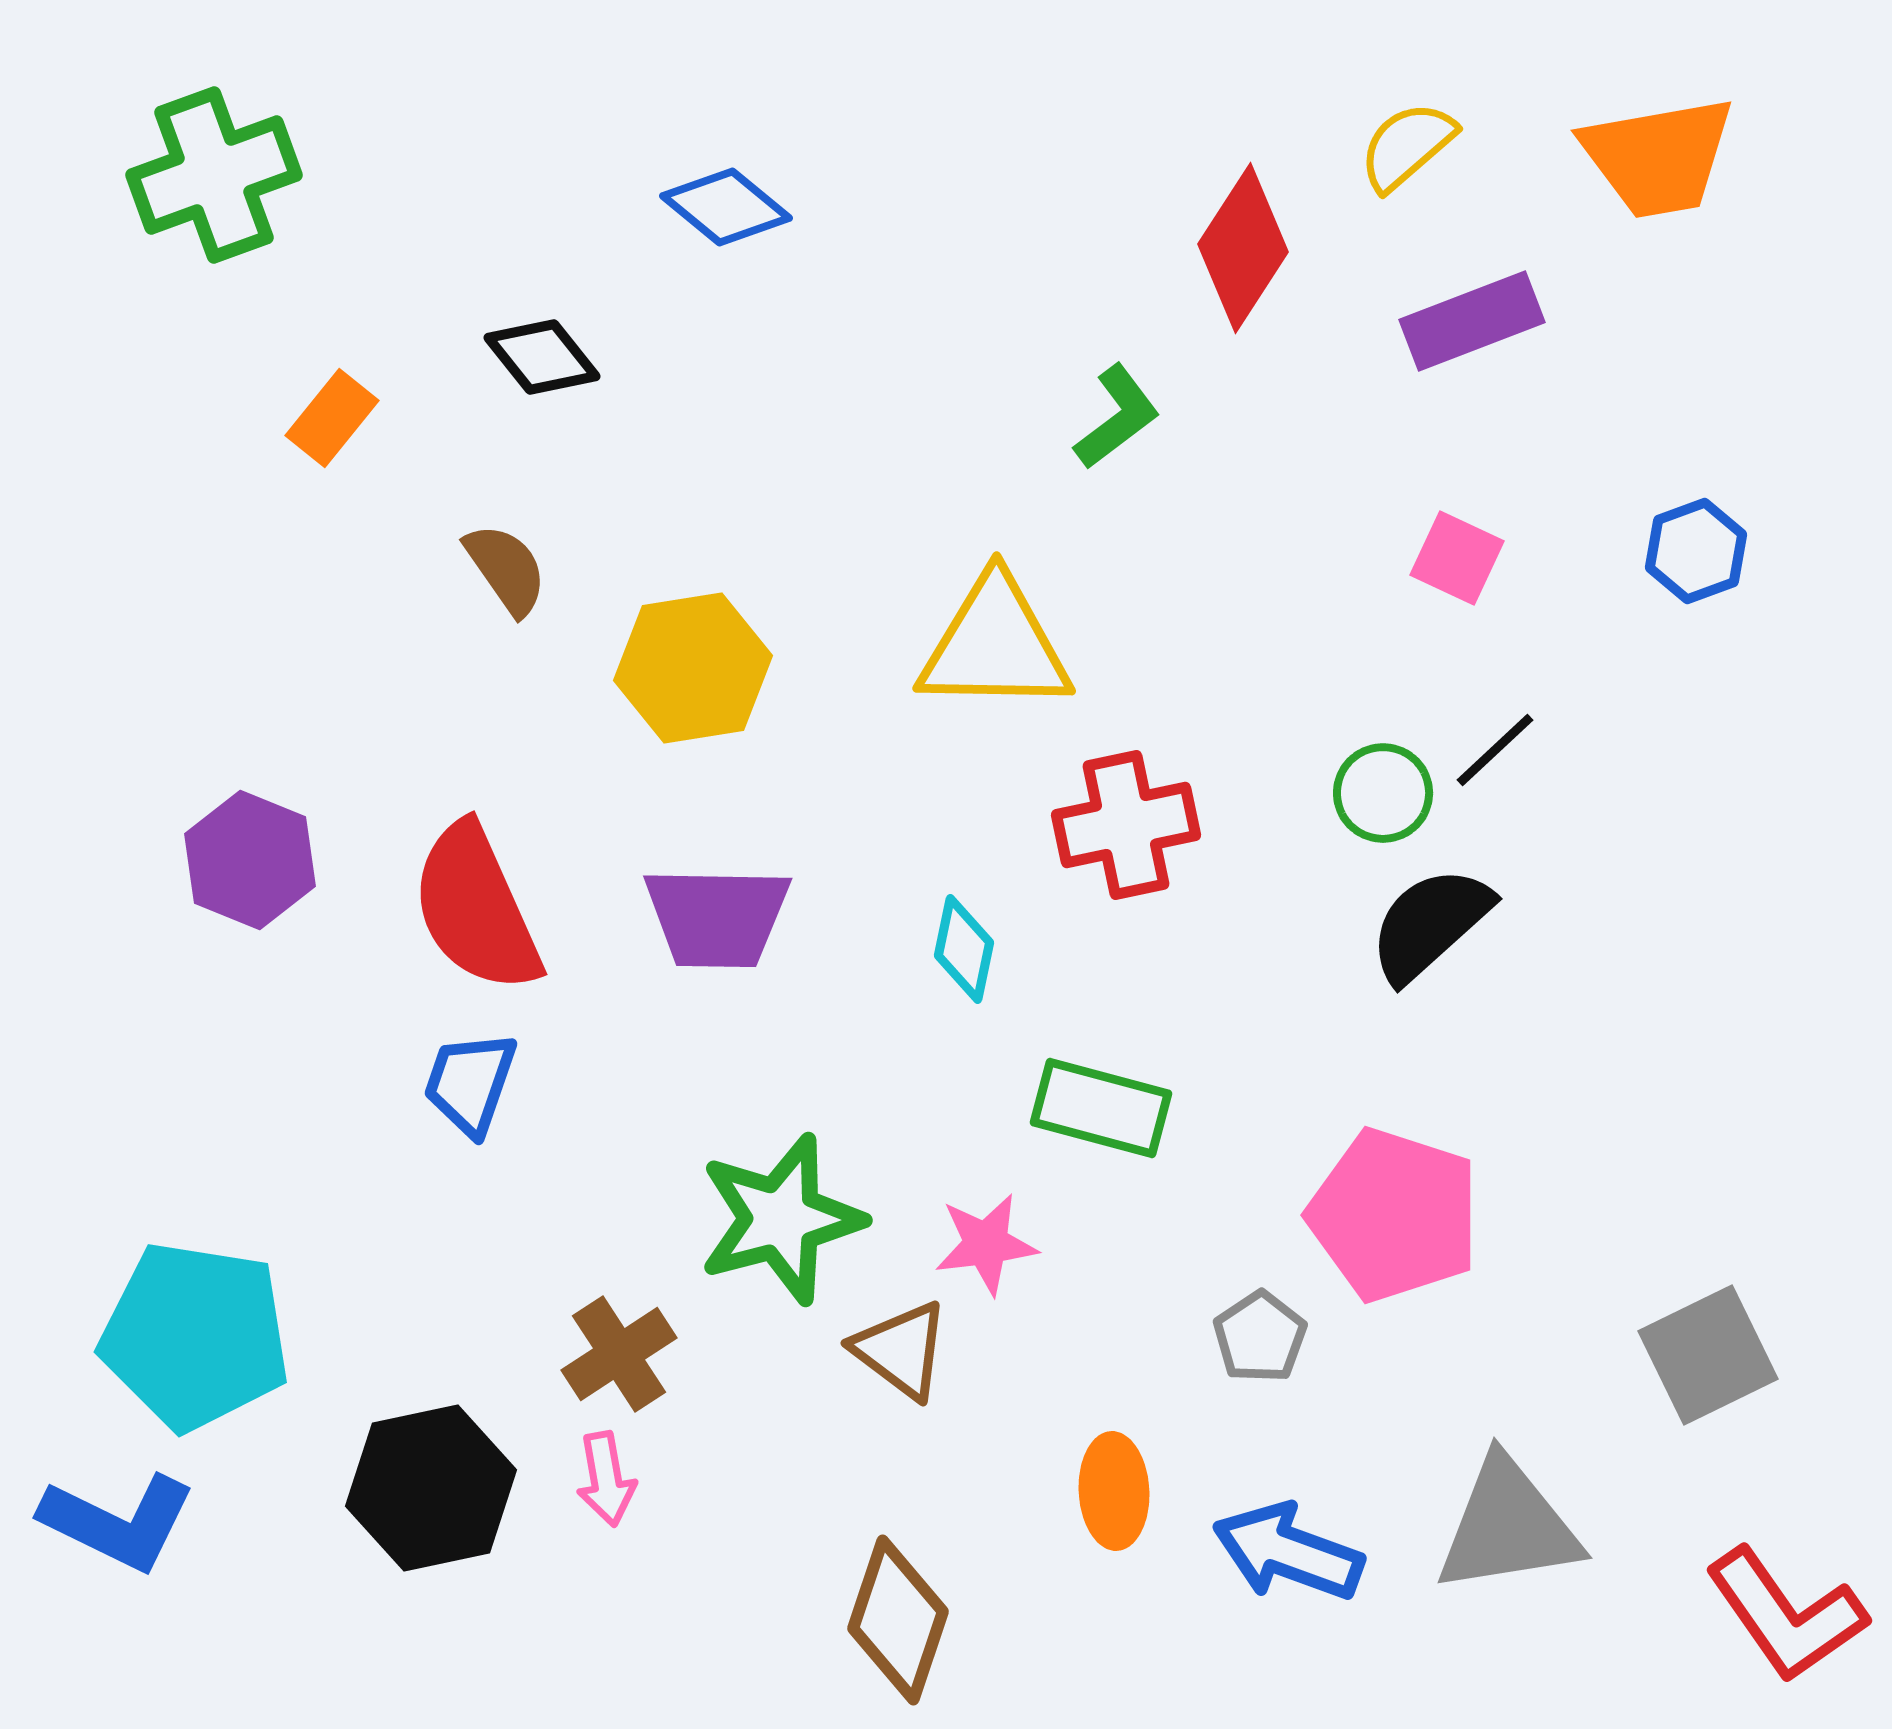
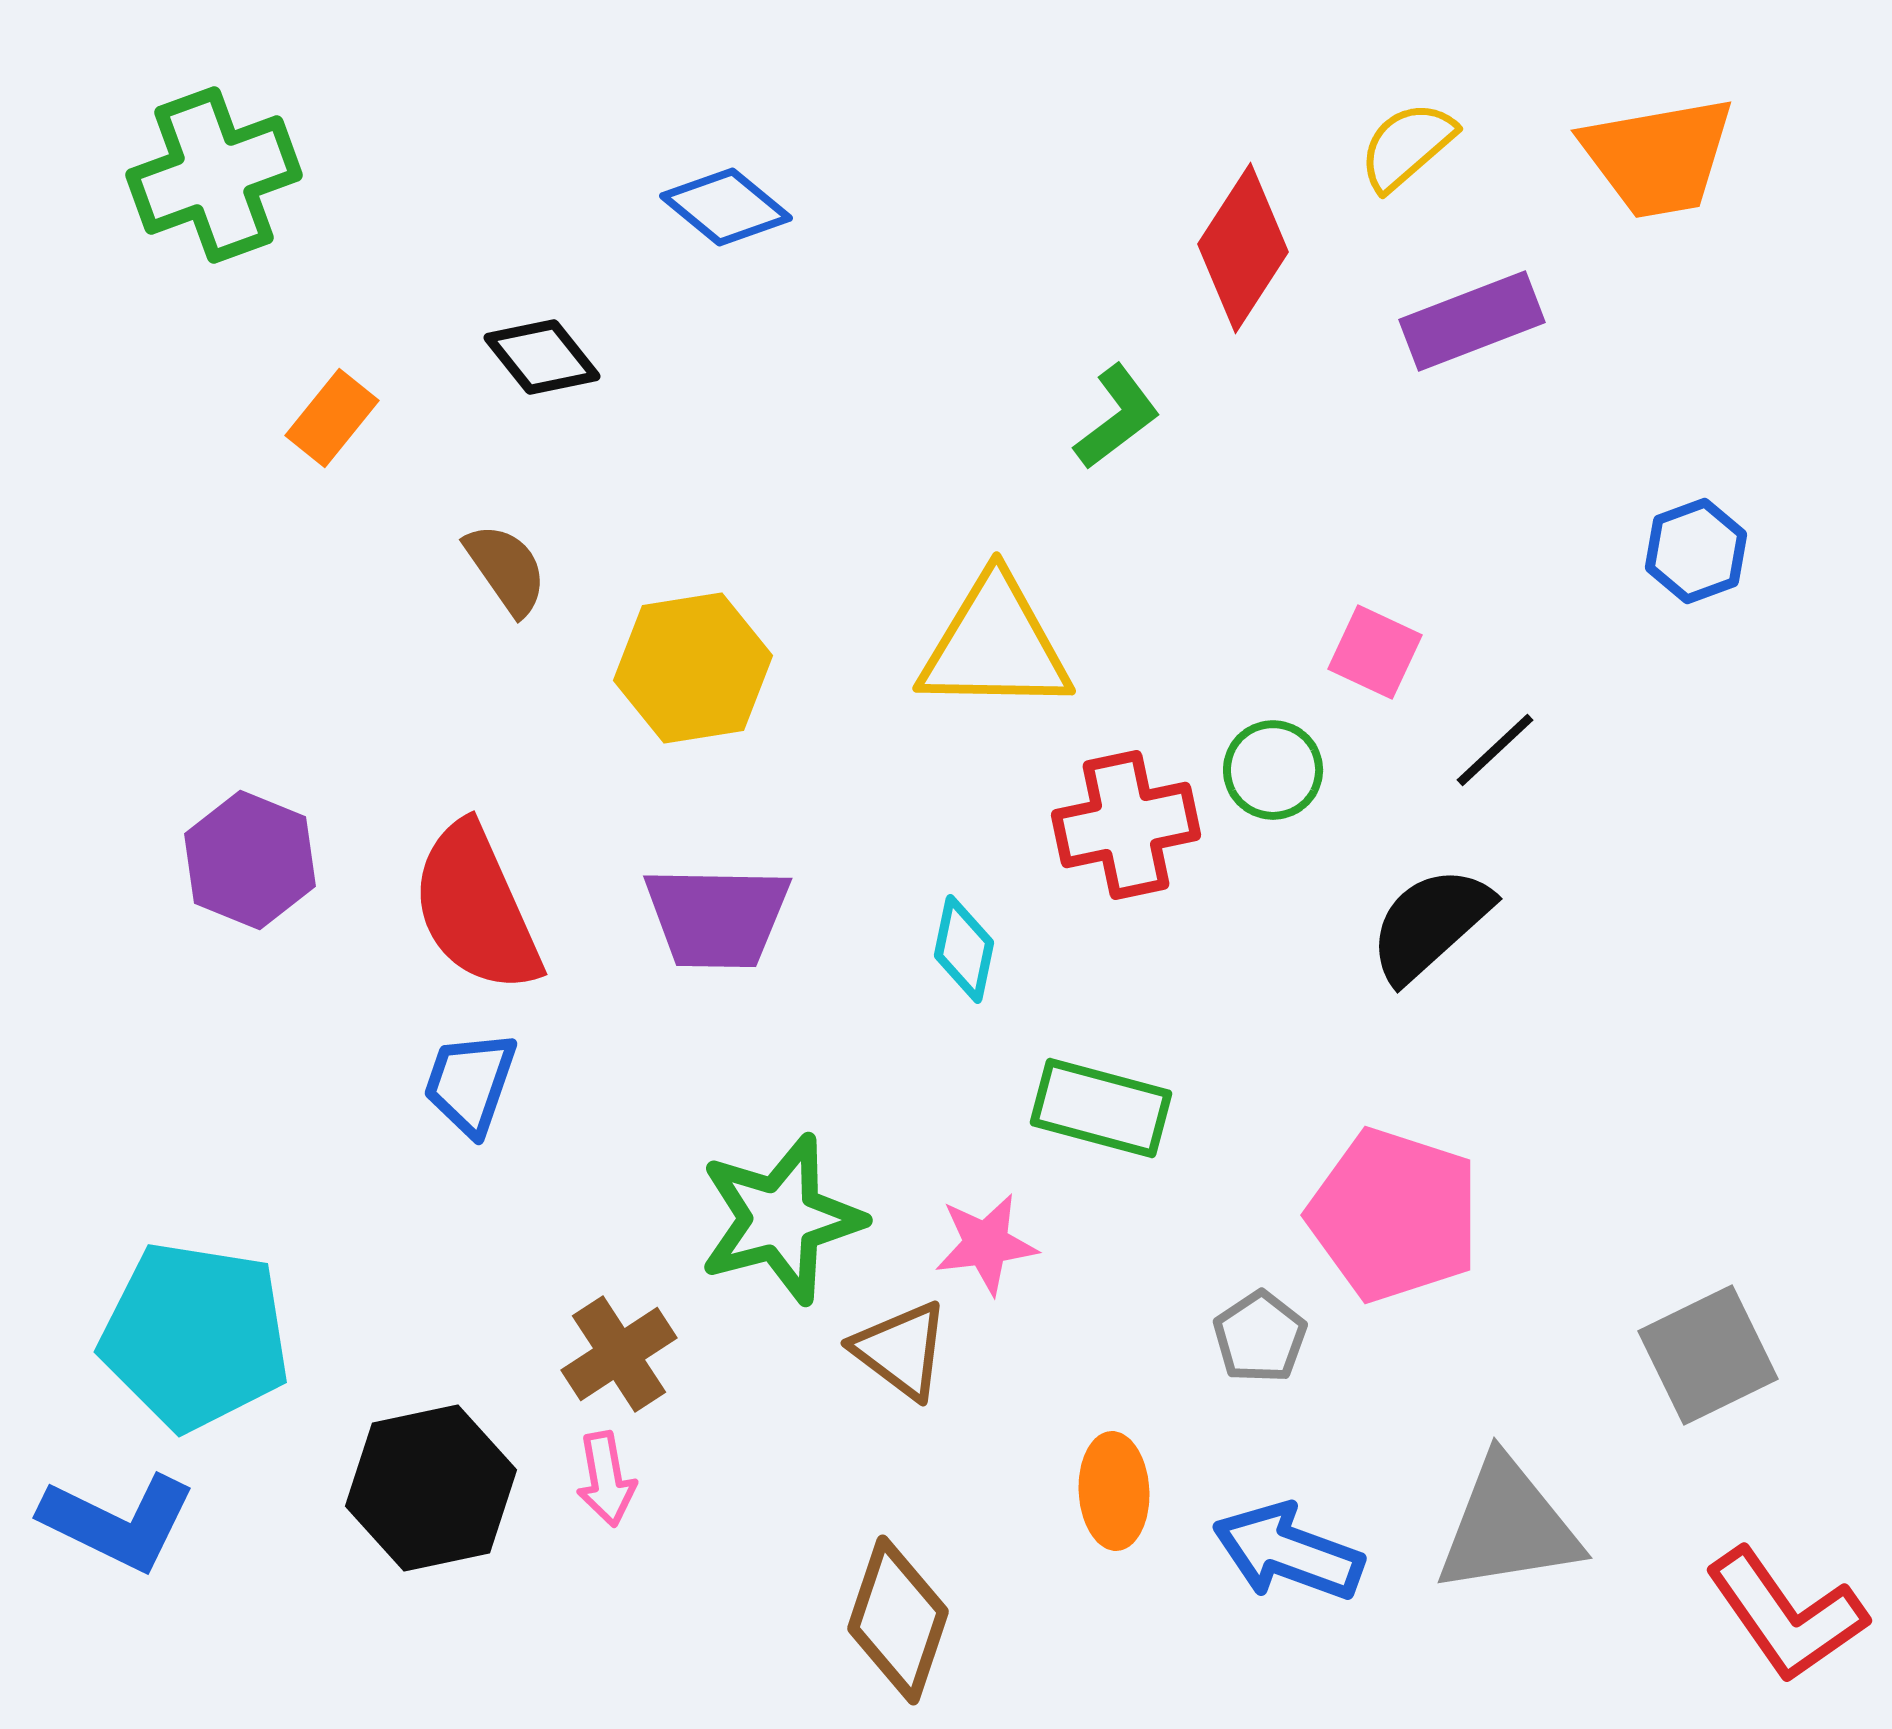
pink square: moved 82 px left, 94 px down
green circle: moved 110 px left, 23 px up
